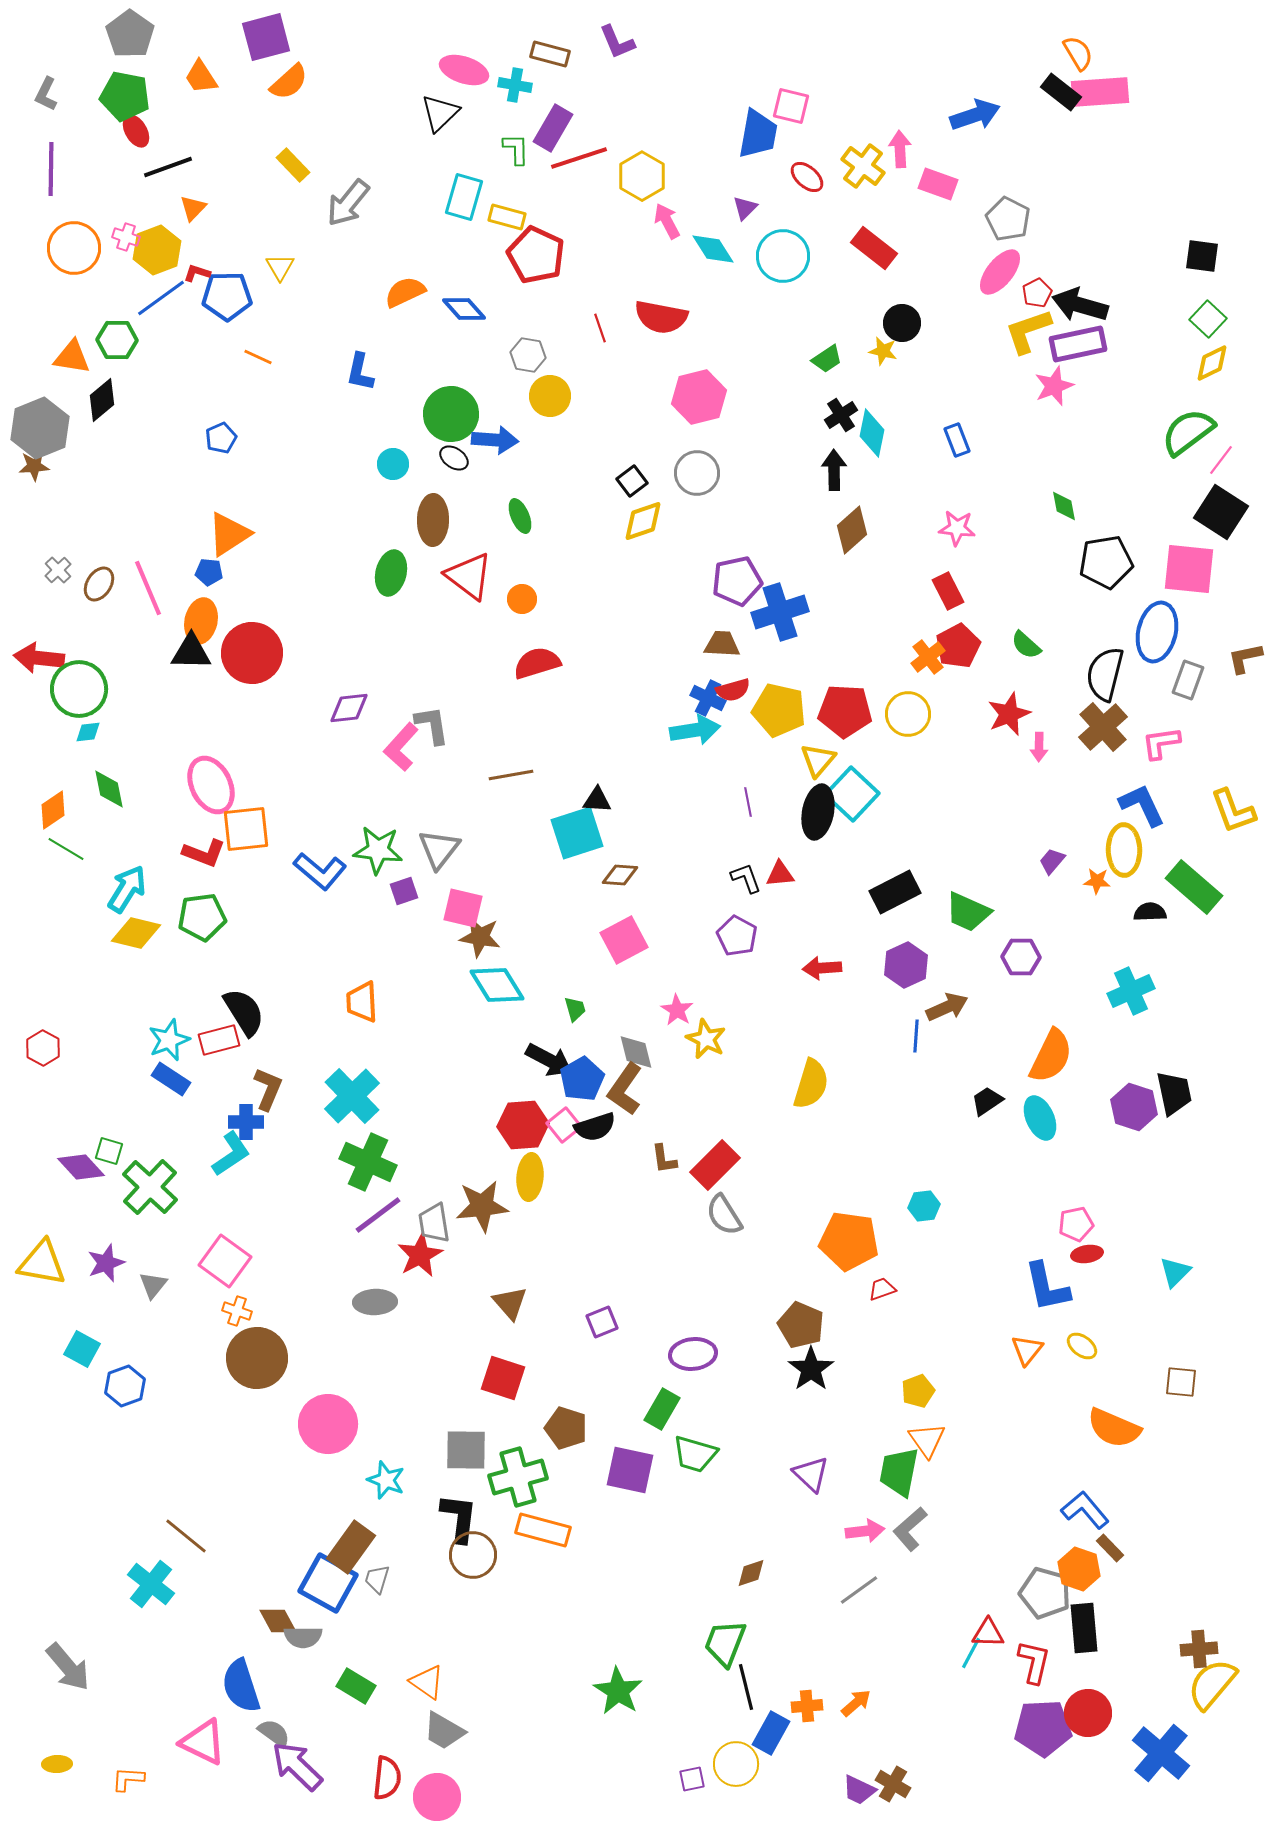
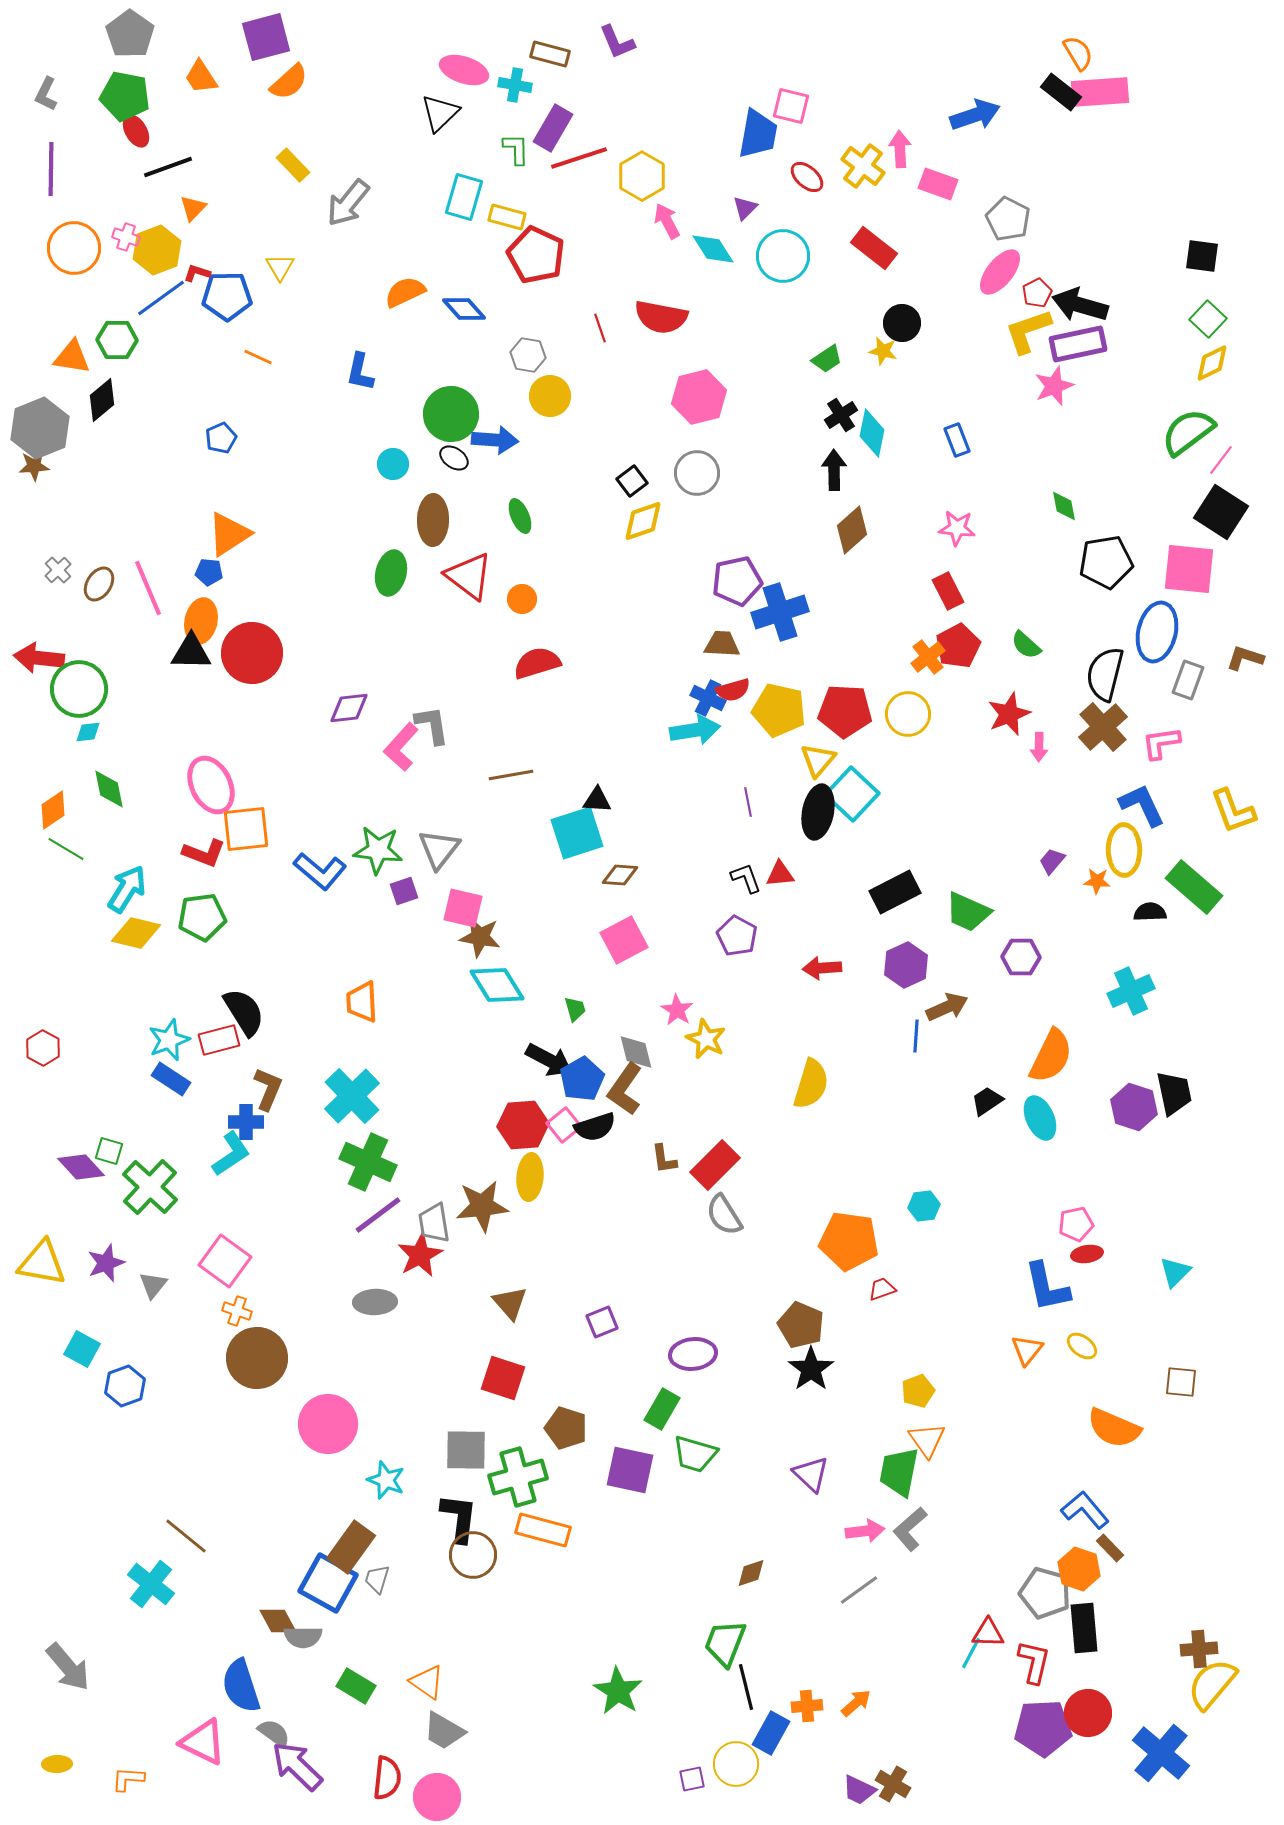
brown L-shape at (1245, 658): rotated 30 degrees clockwise
